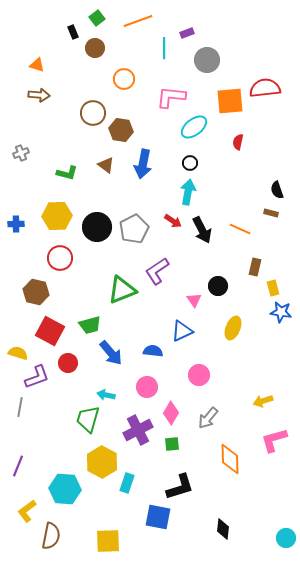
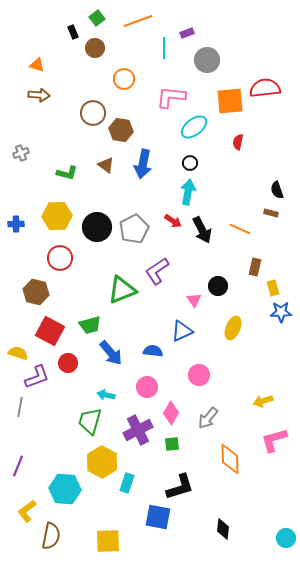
blue star at (281, 312): rotated 10 degrees counterclockwise
green trapezoid at (88, 419): moved 2 px right, 2 px down
